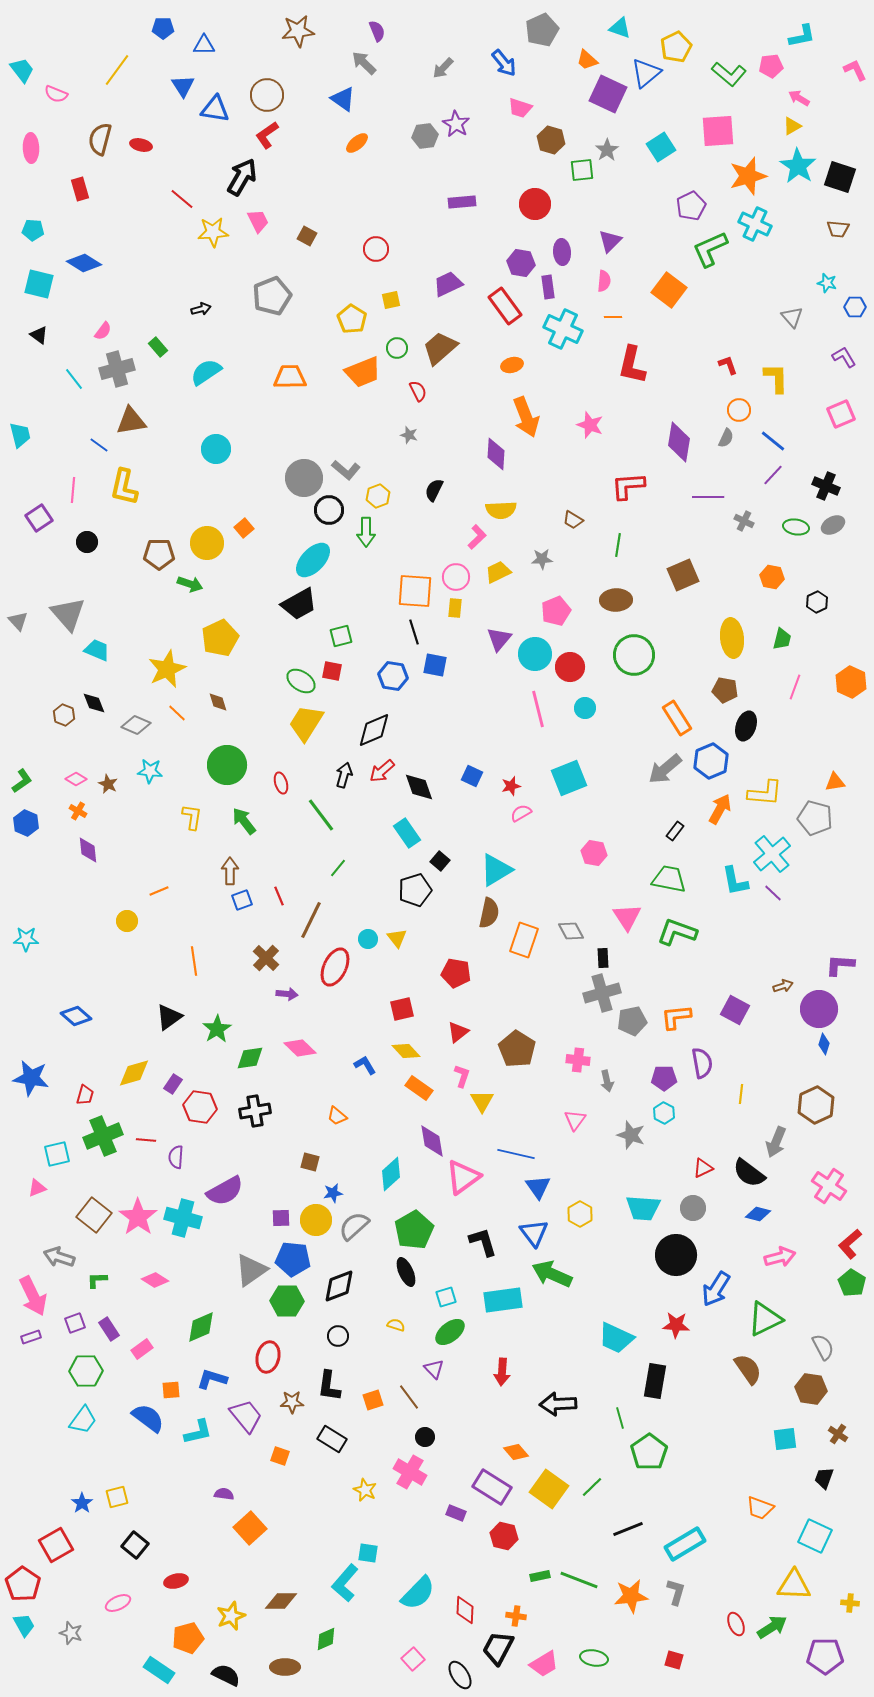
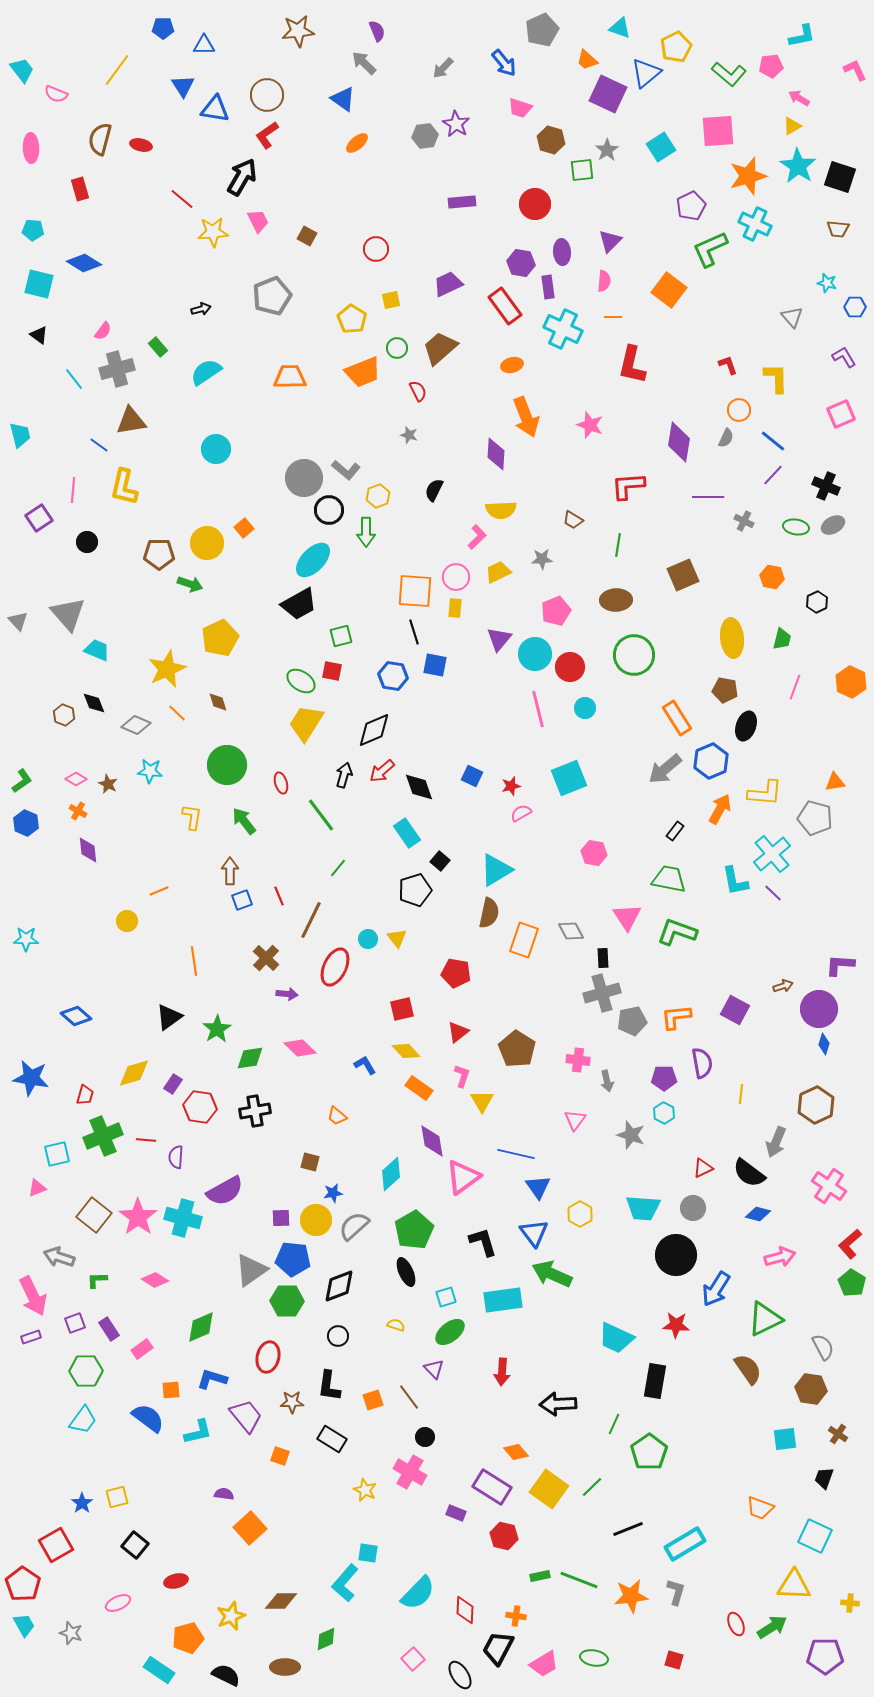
green line at (620, 1418): moved 6 px left, 6 px down; rotated 40 degrees clockwise
